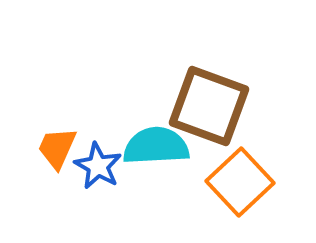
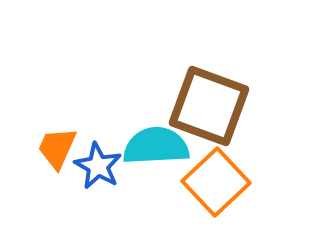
orange square: moved 24 px left
